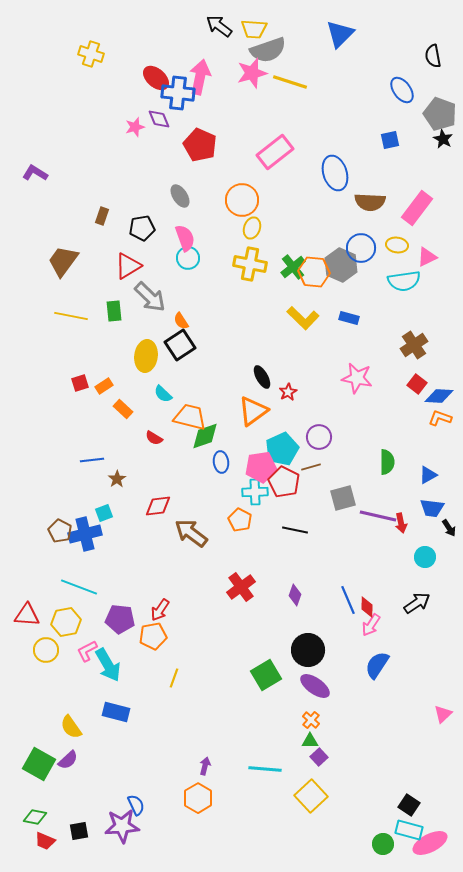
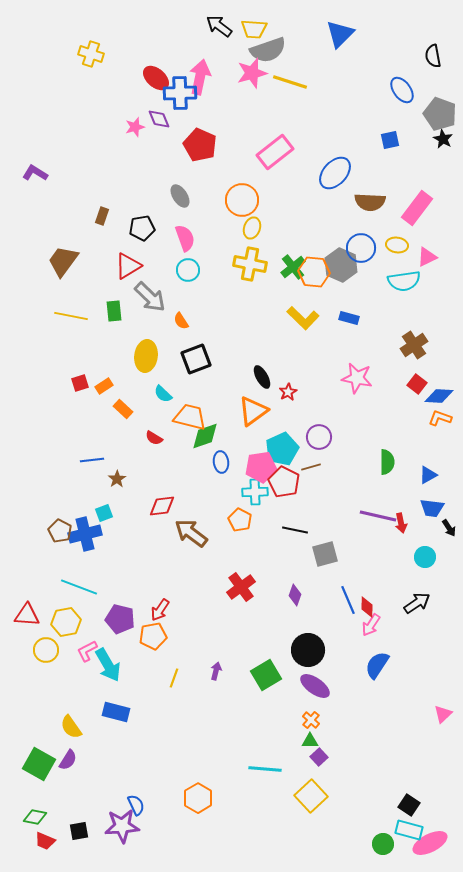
blue cross at (178, 93): moved 2 px right; rotated 8 degrees counterclockwise
blue ellipse at (335, 173): rotated 60 degrees clockwise
cyan circle at (188, 258): moved 12 px down
black square at (180, 345): moved 16 px right, 14 px down; rotated 12 degrees clockwise
gray square at (343, 498): moved 18 px left, 56 px down
red diamond at (158, 506): moved 4 px right
purple pentagon at (120, 619): rotated 8 degrees clockwise
purple semicircle at (68, 760): rotated 15 degrees counterclockwise
purple arrow at (205, 766): moved 11 px right, 95 px up
